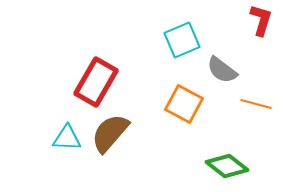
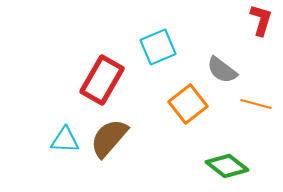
cyan square: moved 24 px left, 7 px down
red rectangle: moved 6 px right, 2 px up
orange square: moved 4 px right; rotated 24 degrees clockwise
brown semicircle: moved 1 px left, 5 px down
cyan triangle: moved 2 px left, 2 px down
